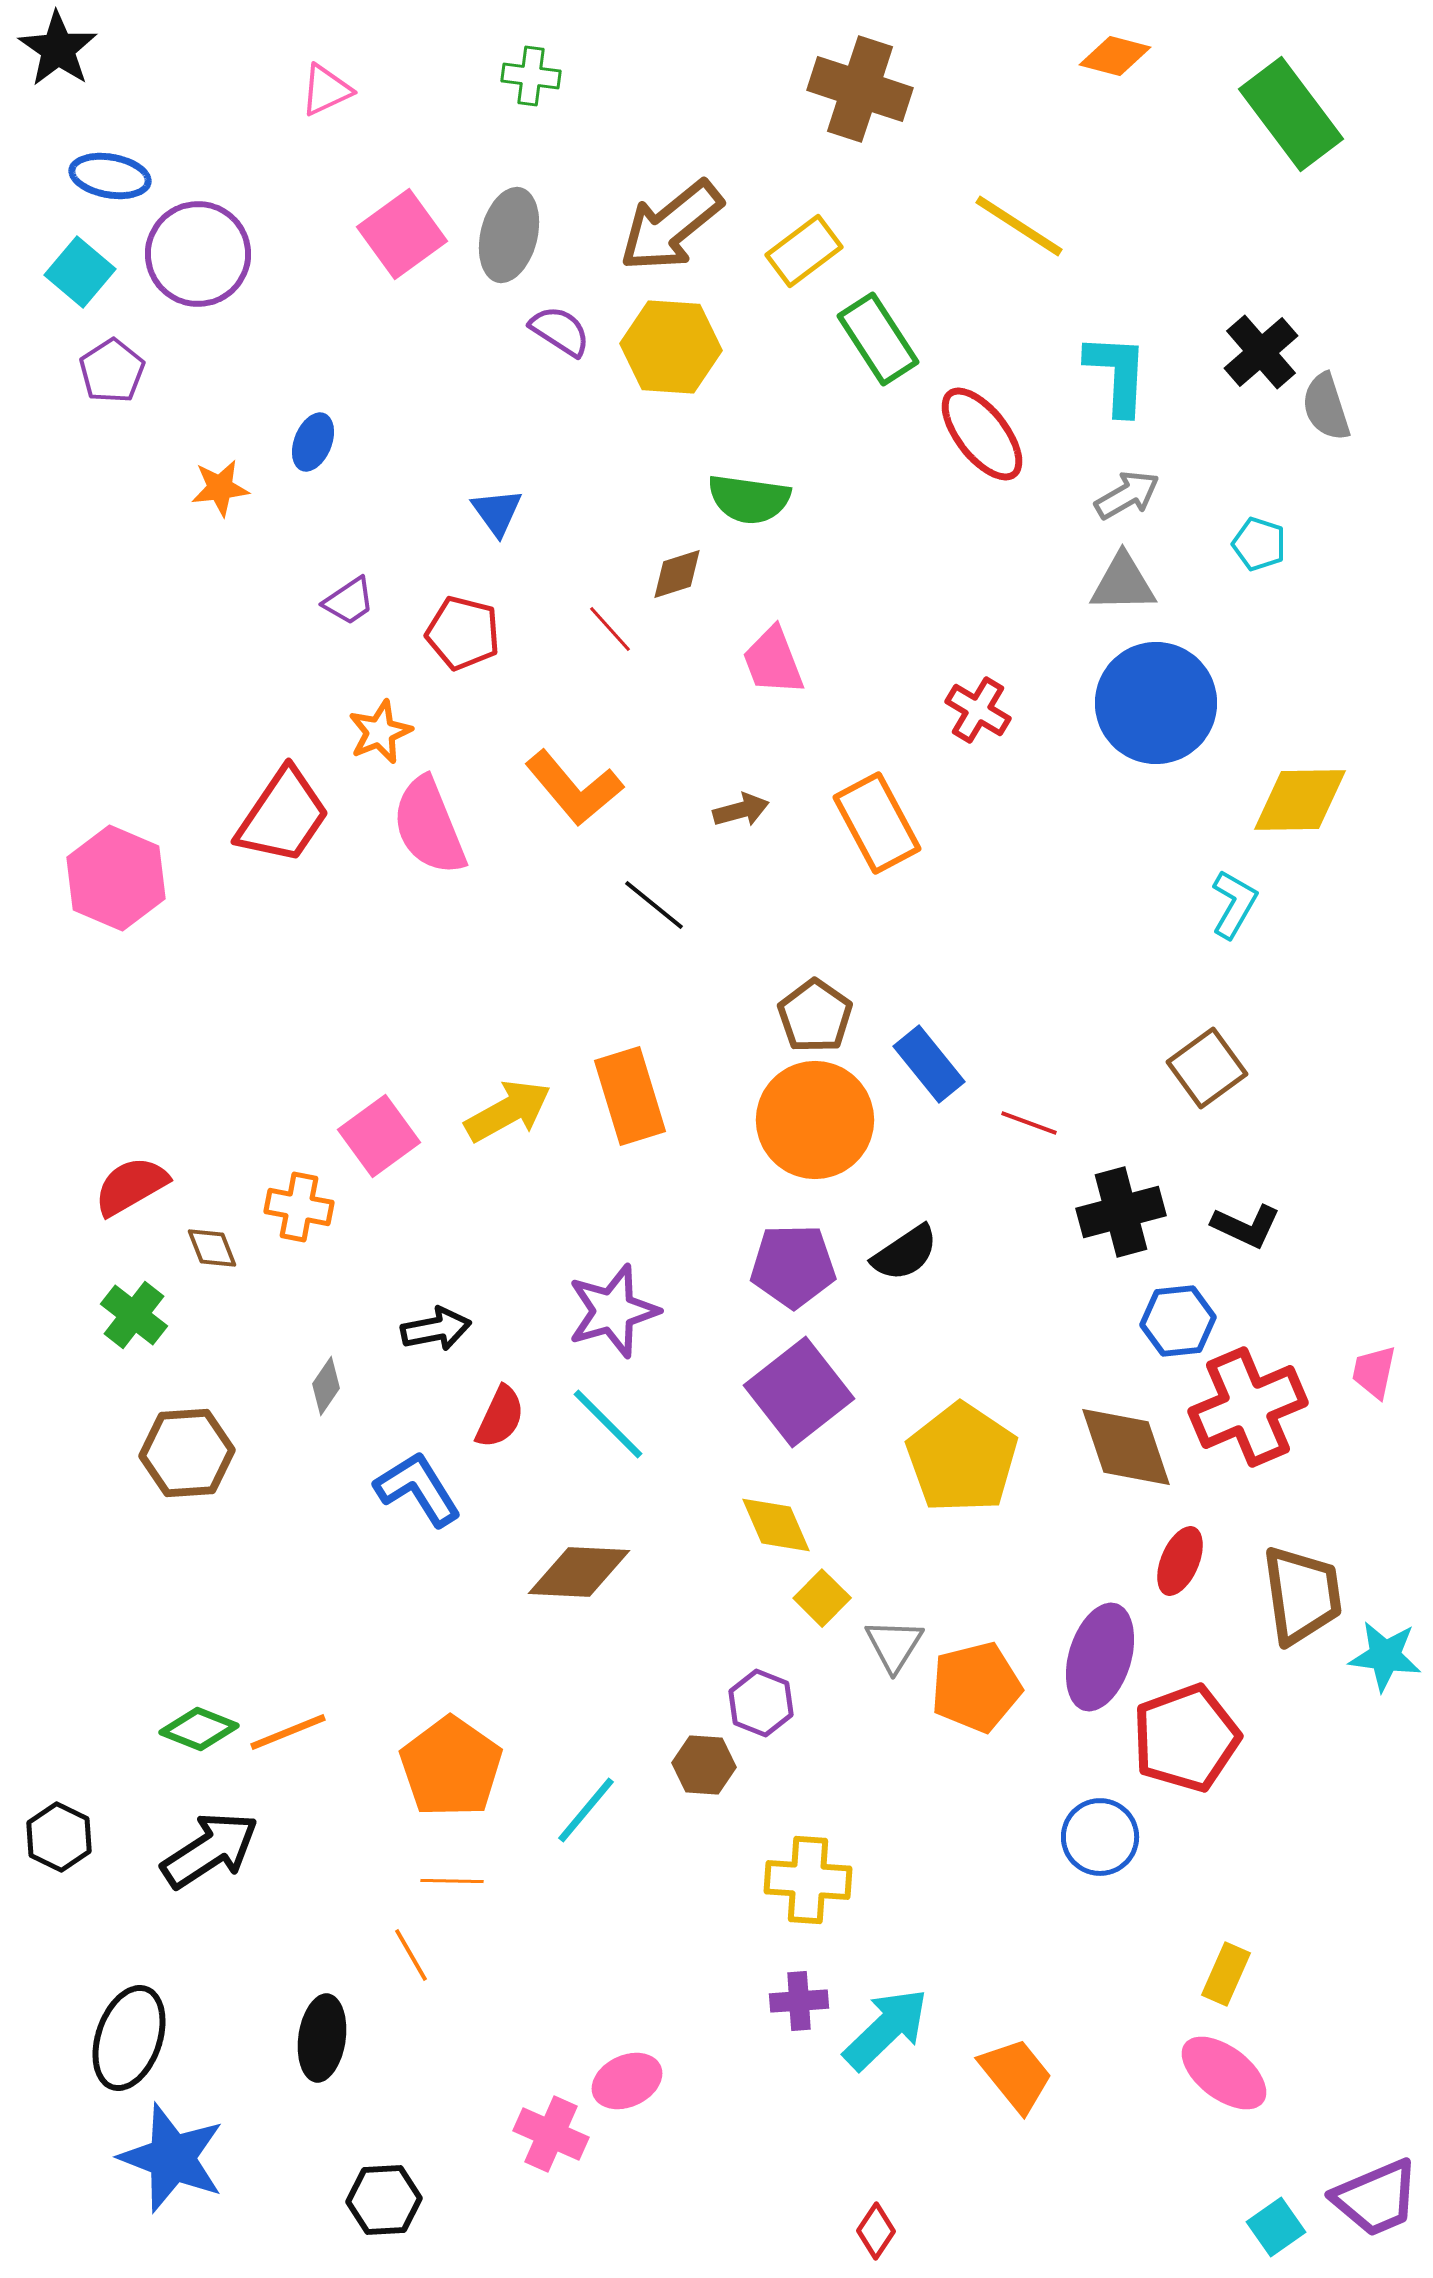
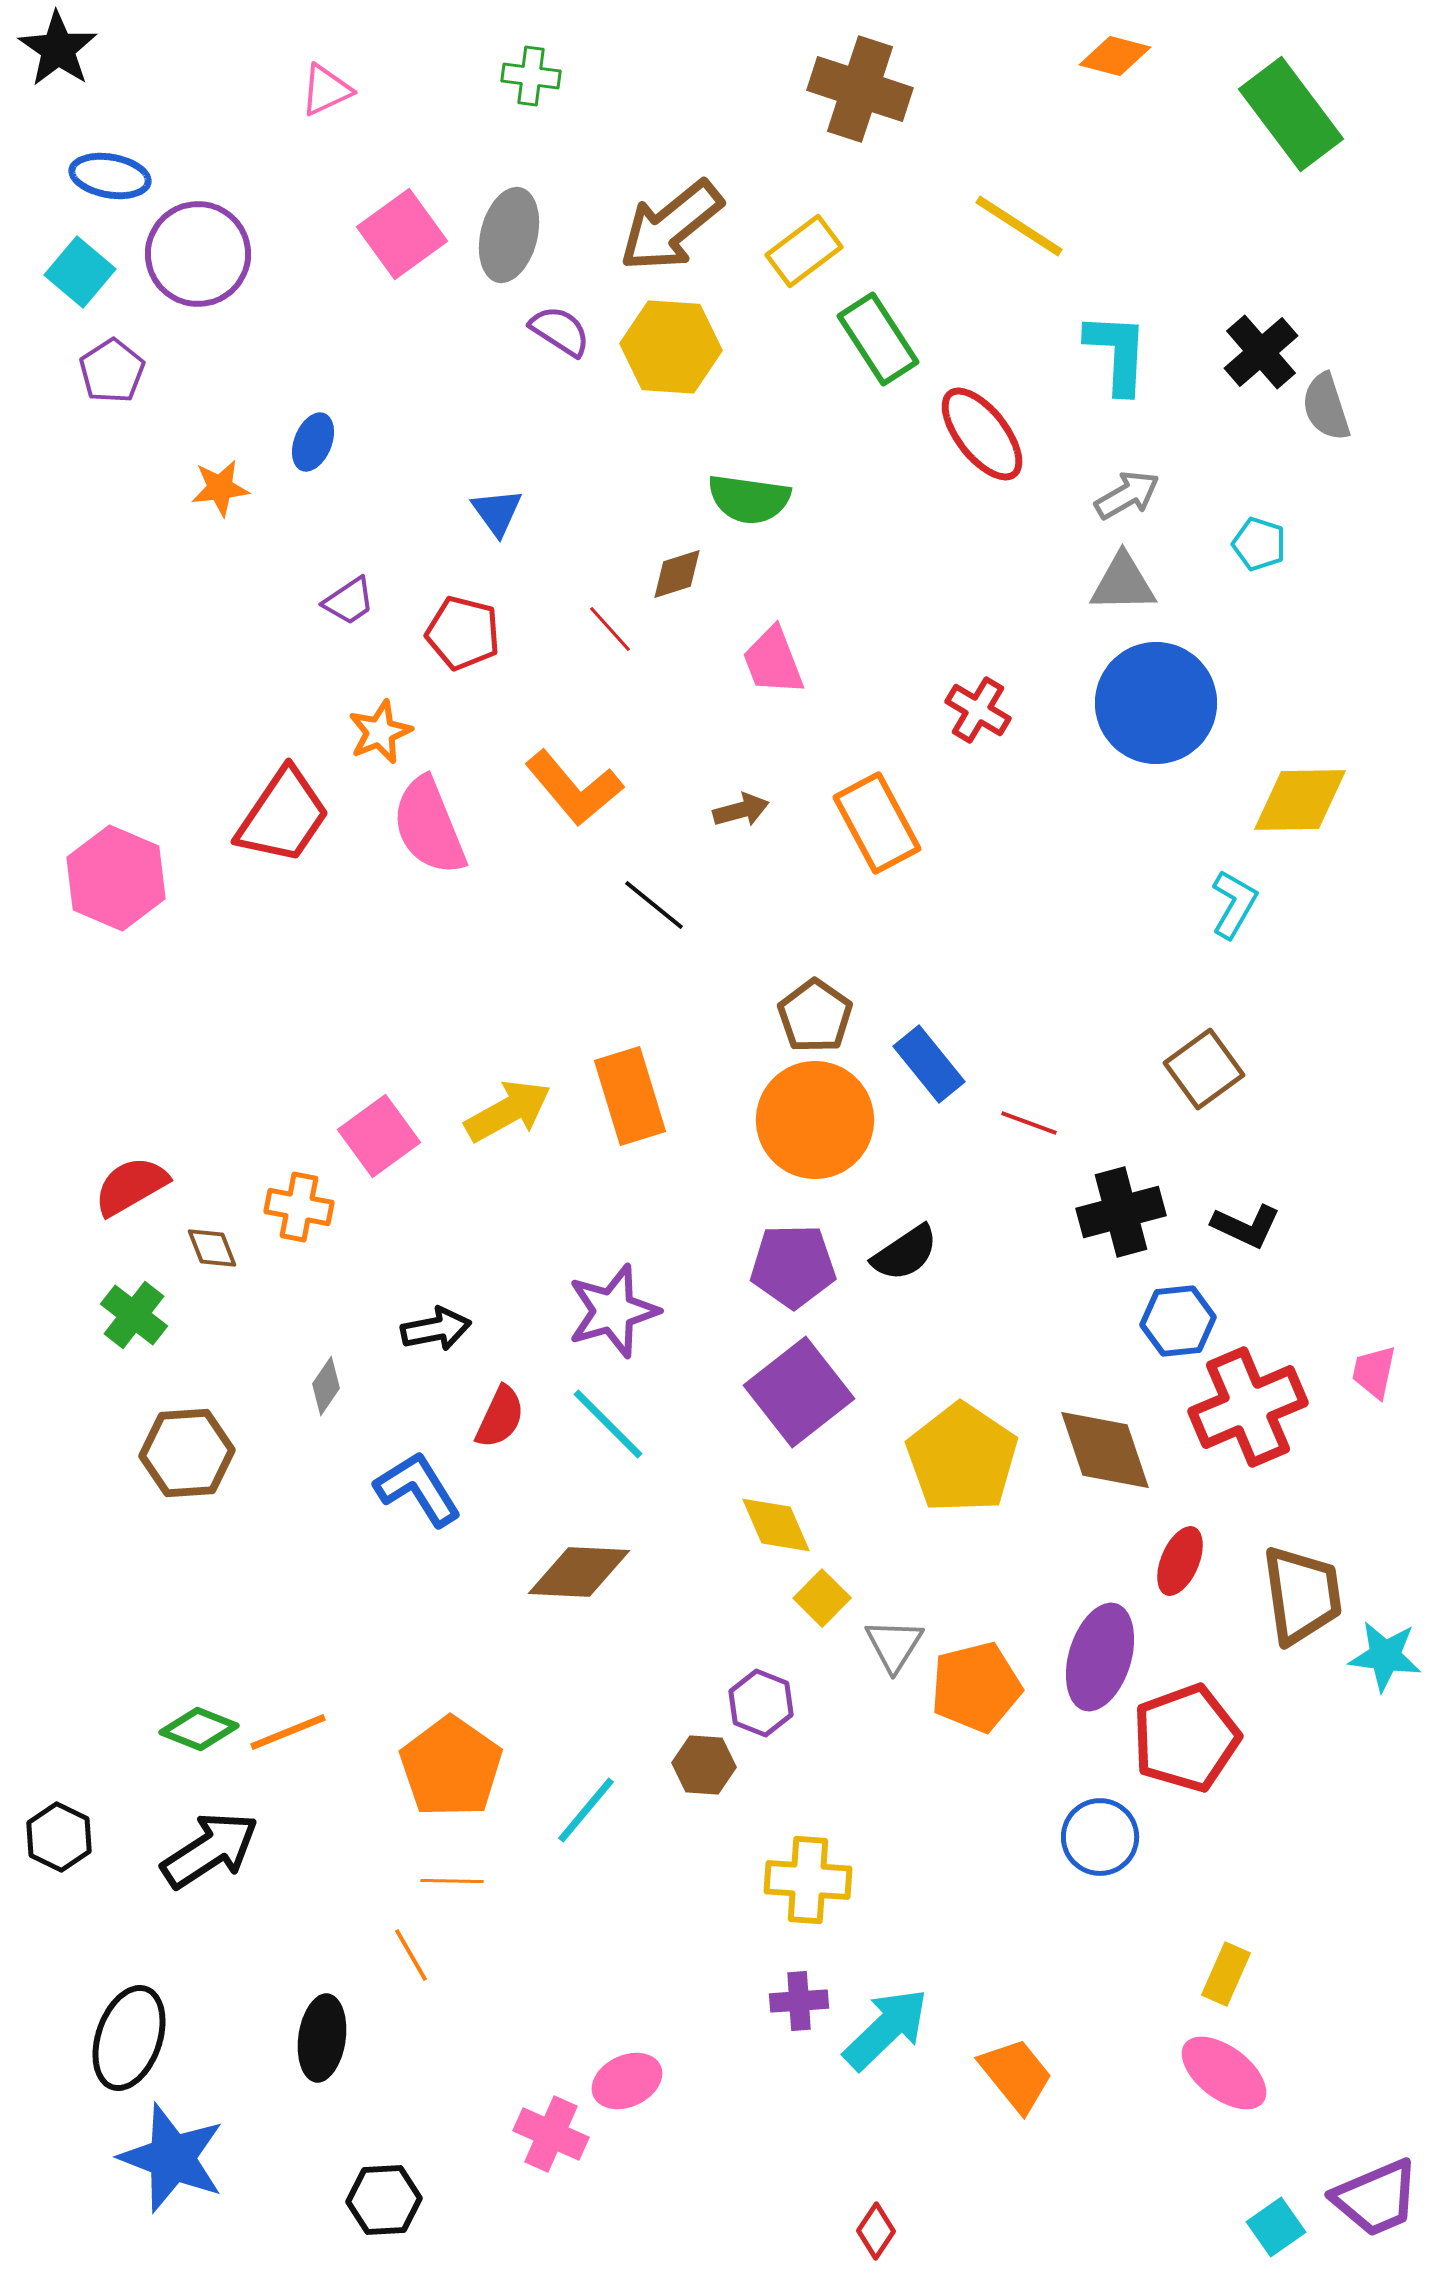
cyan L-shape at (1117, 374): moved 21 px up
brown square at (1207, 1068): moved 3 px left, 1 px down
brown diamond at (1126, 1447): moved 21 px left, 3 px down
